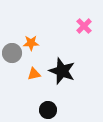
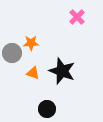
pink cross: moved 7 px left, 9 px up
orange triangle: moved 1 px left, 1 px up; rotated 32 degrees clockwise
black circle: moved 1 px left, 1 px up
